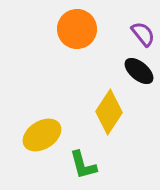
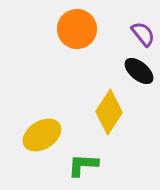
green L-shape: rotated 108 degrees clockwise
